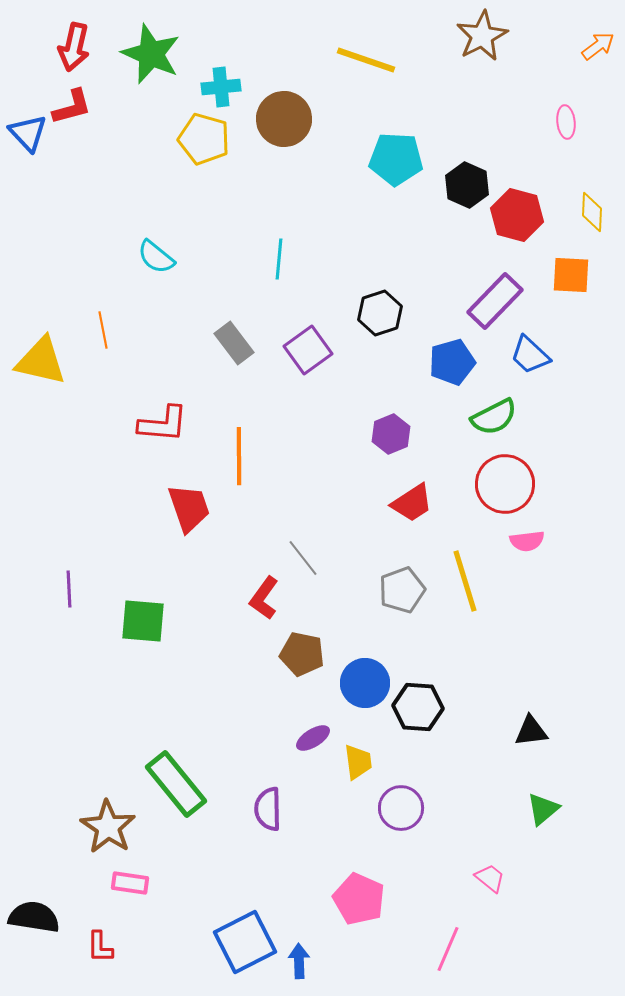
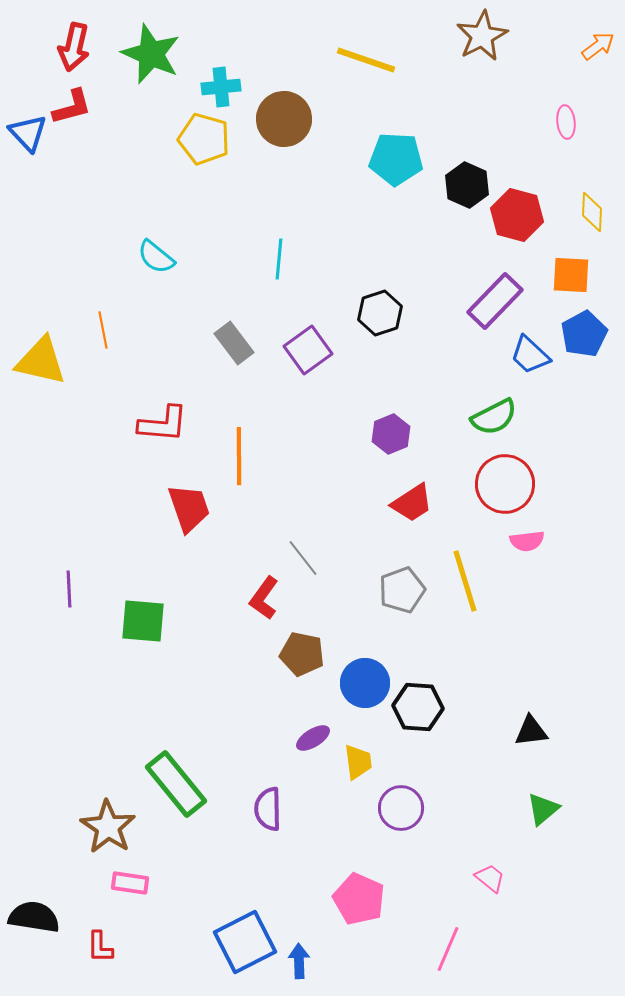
blue pentagon at (452, 362): moved 132 px right, 28 px up; rotated 12 degrees counterclockwise
